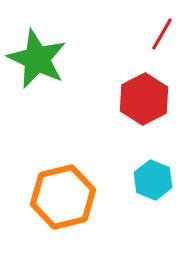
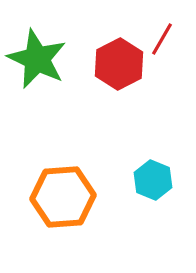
red line: moved 5 px down
red hexagon: moved 25 px left, 35 px up
orange hexagon: rotated 10 degrees clockwise
